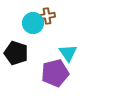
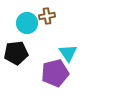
cyan circle: moved 6 px left
black pentagon: rotated 25 degrees counterclockwise
